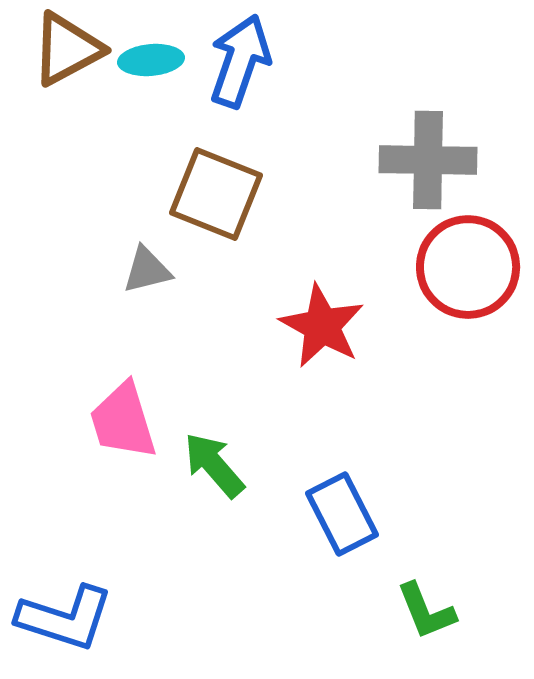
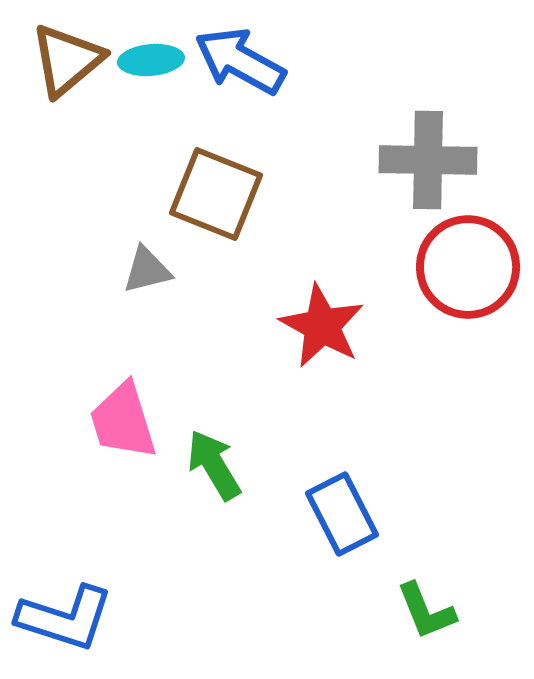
brown triangle: moved 11 px down; rotated 12 degrees counterclockwise
blue arrow: rotated 80 degrees counterclockwise
green arrow: rotated 10 degrees clockwise
